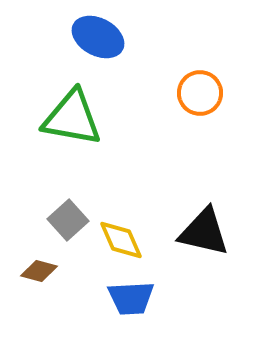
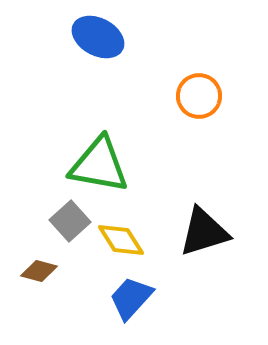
orange circle: moved 1 px left, 3 px down
green triangle: moved 27 px right, 47 px down
gray square: moved 2 px right, 1 px down
black triangle: rotated 30 degrees counterclockwise
yellow diamond: rotated 9 degrees counterclockwise
blue trapezoid: rotated 135 degrees clockwise
